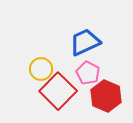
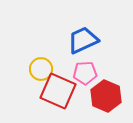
blue trapezoid: moved 2 px left, 2 px up
pink pentagon: moved 3 px left; rotated 30 degrees counterclockwise
red square: rotated 21 degrees counterclockwise
